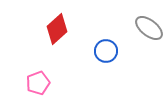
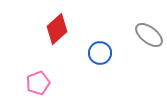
gray ellipse: moved 7 px down
blue circle: moved 6 px left, 2 px down
